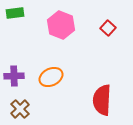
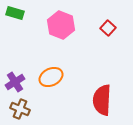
green rectangle: rotated 24 degrees clockwise
purple cross: moved 1 px right, 6 px down; rotated 30 degrees counterclockwise
brown cross: rotated 24 degrees counterclockwise
